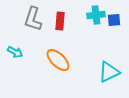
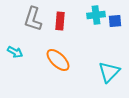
blue square: moved 1 px right, 1 px down
cyan triangle: rotated 20 degrees counterclockwise
